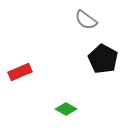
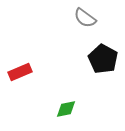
gray semicircle: moved 1 px left, 2 px up
green diamond: rotated 40 degrees counterclockwise
